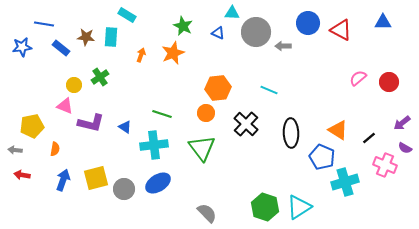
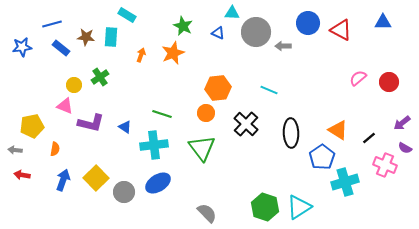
blue line at (44, 24): moved 8 px right; rotated 24 degrees counterclockwise
blue pentagon at (322, 157): rotated 15 degrees clockwise
yellow square at (96, 178): rotated 30 degrees counterclockwise
gray circle at (124, 189): moved 3 px down
